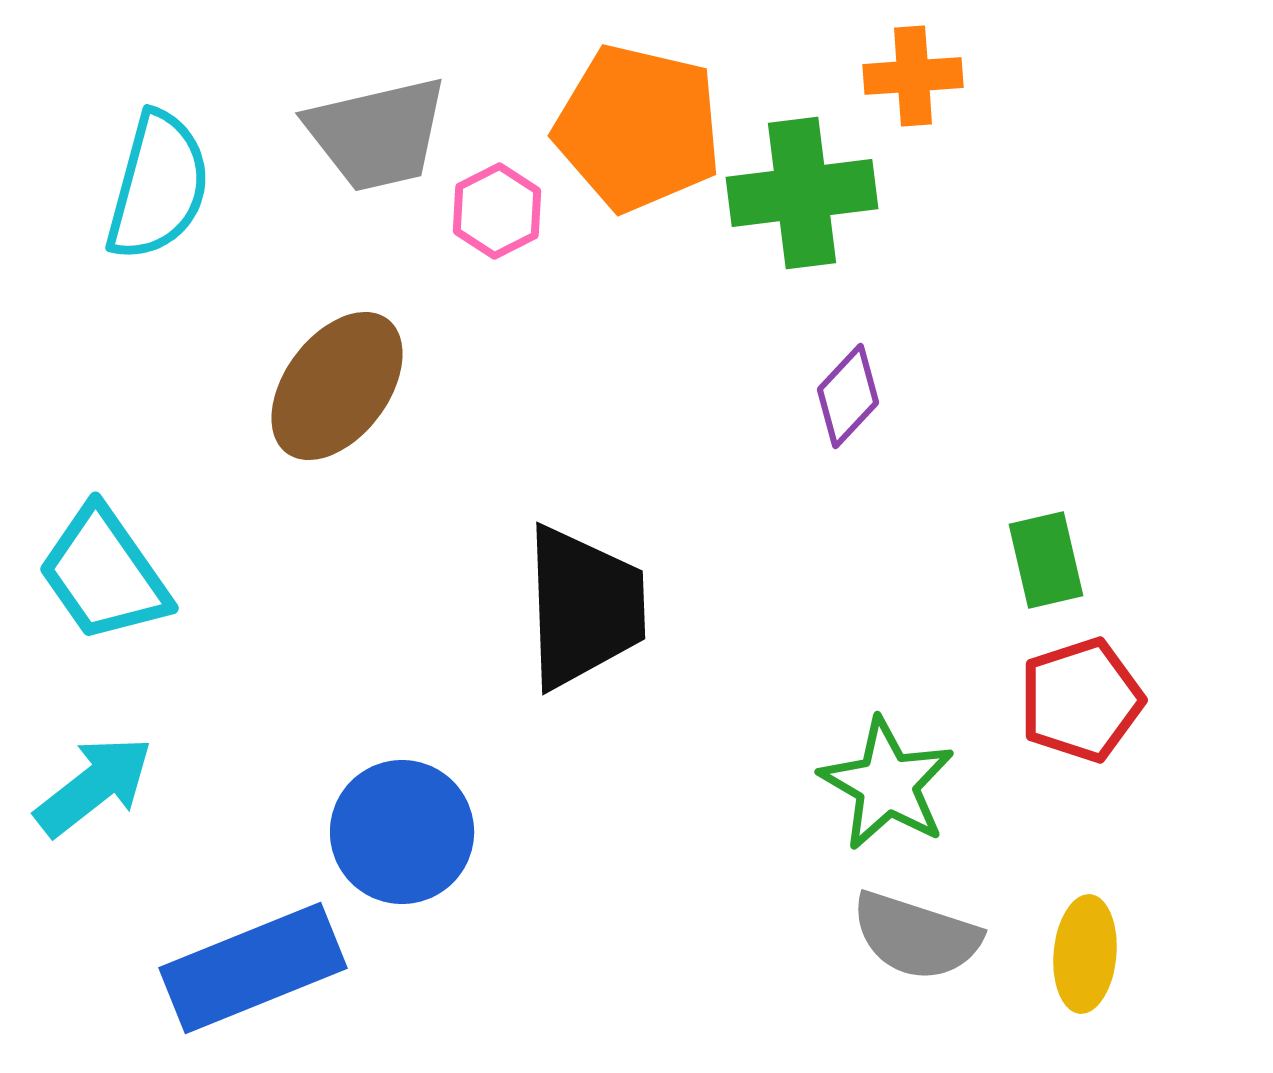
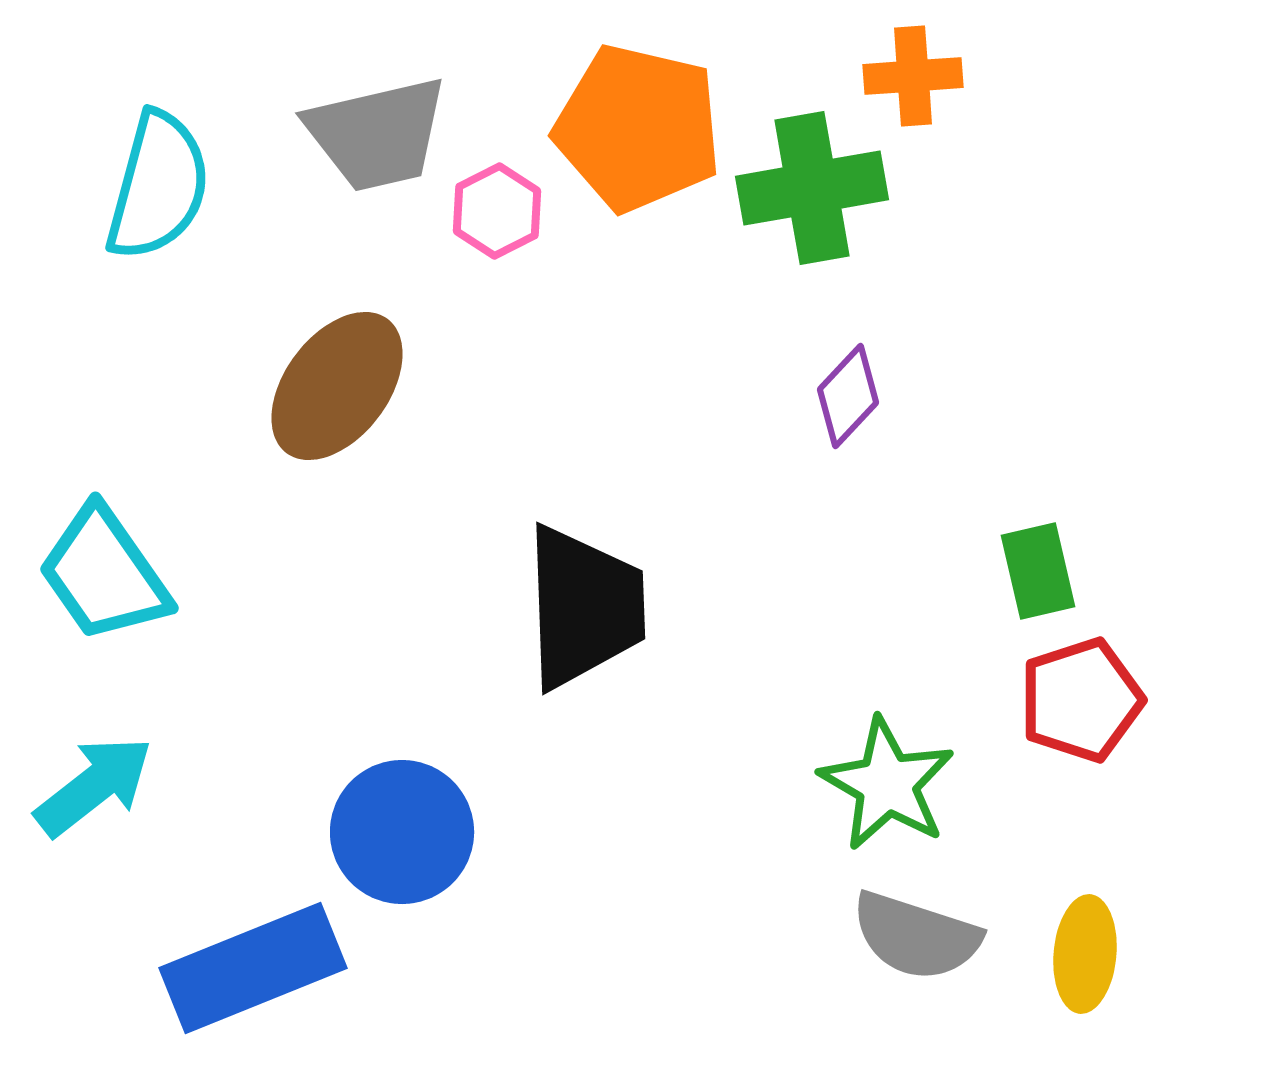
green cross: moved 10 px right, 5 px up; rotated 3 degrees counterclockwise
green rectangle: moved 8 px left, 11 px down
